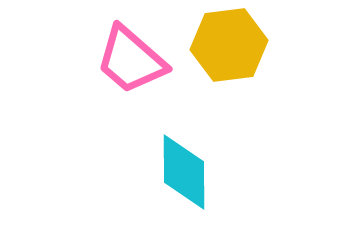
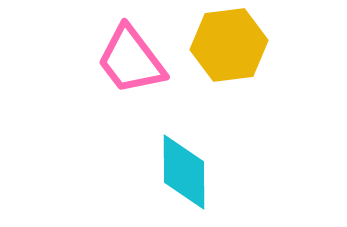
pink trapezoid: rotated 12 degrees clockwise
